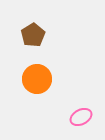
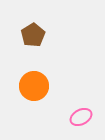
orange circle: moved 3 px left, 7 px down
